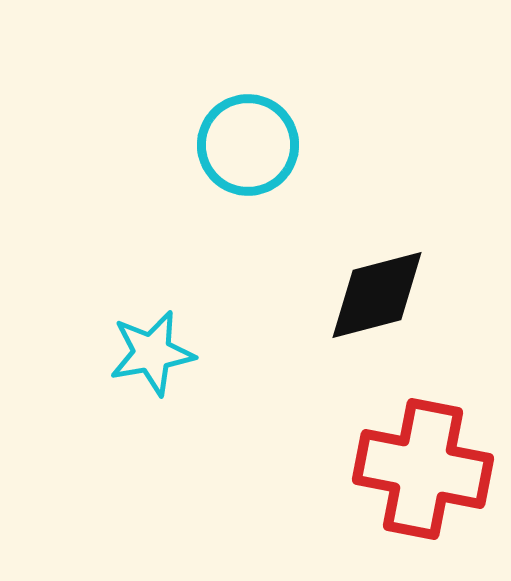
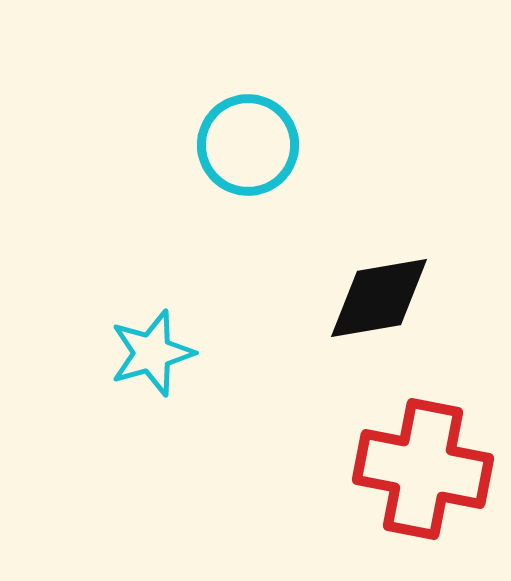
black diamond: moved 2 px right, 3 px down; rotated 5 degrees clockwise
cyan star: rotated 6 degrees counterclockwise
